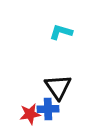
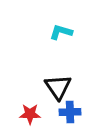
blue cross: moved 22 px right, 3 px down
red star: rotated 10 degrees clockwise
